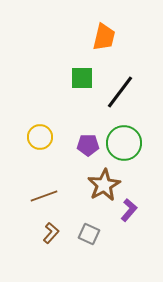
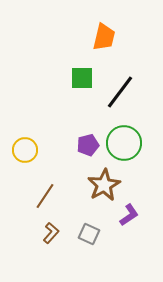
yellow circle: moved 15 px left, 13 px down
purple pentagon: rotated 15 degrees counterclockwise
brown line: moved 1 px right; rotated 36 degrees counterclockwise
purple L-shape: moved 5 px down; rotated 15 degrees clockwise
